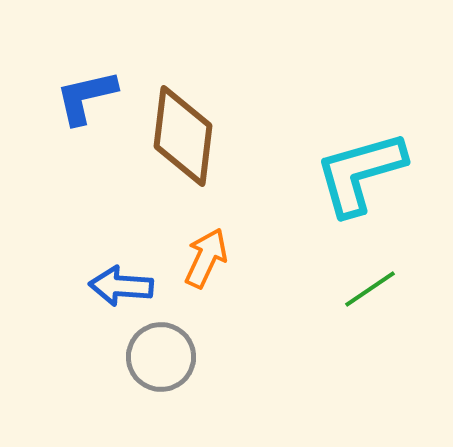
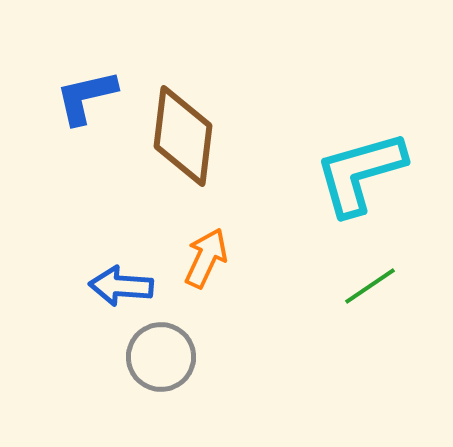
green line: moved 3 px up
